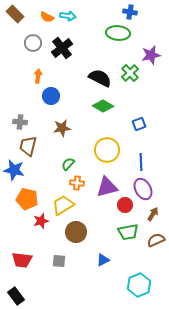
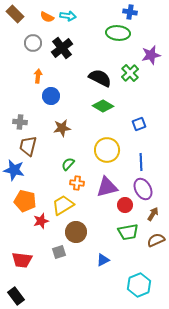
orange pentagon: moved 2 px left, 2 px down
gray square: moved 9 px up; rotated 24 degrees counterclockwise
